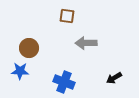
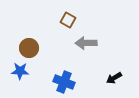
brown square: moved 1 px right, 4 px down; rotated 21 degrees clockwise
